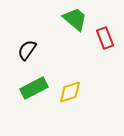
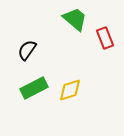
yellow diamond: moved 2 px up
